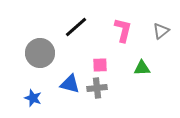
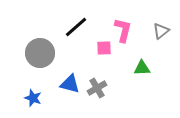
pink square: moved 4 px right, 17 px up
gray cross: rotated 24 degrees counterclockwise
